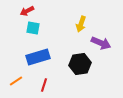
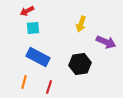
cyan square: rotated 16 degrees counterclockwise
purple arrow: moved 5 px right, 1 px up
blue rectangle: rotated 45 degrees clockwise
orange line: moved 8 px right, 1 px down; rotated 40 degrees counterclockwise
red line: moved 5 px right, 2 px down
